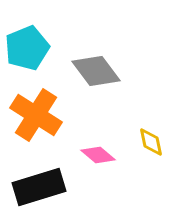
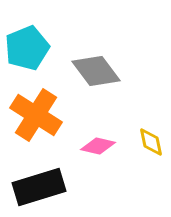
pink diamond: moved 9 px up; rotated 28 degrees counterclockwise
